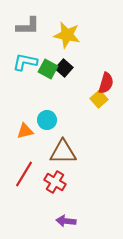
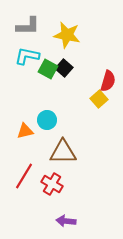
cyan L-shape: moved 2 px right, 6 px up
red semicircle: moved 2 px right, 2 px up
red line: moved 2 px down
red cross: moved 3 px left, 2 px down
